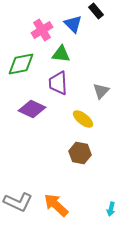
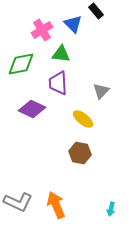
orange arrow: rotated 24 degrees clockwise
